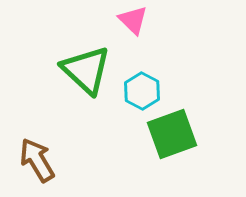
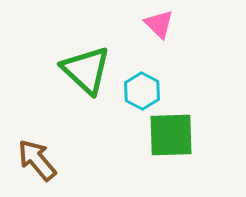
pink triangle: moved 26 px right, 4 px down
green square: moved 1 px left, 1 px down; rotated 18 degrees clockwise
brown arrow: rotated 9 degrees counterclockwise
